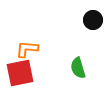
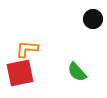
black circle: moved 1 px up
green semicircle: moved 1 px left, 4 px down; rotated 25 degrees counterclockwise
